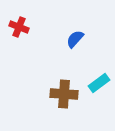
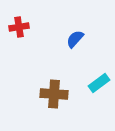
red cross: rotated 30 degrees counterclockwise
brown cross: moved 10 px left
